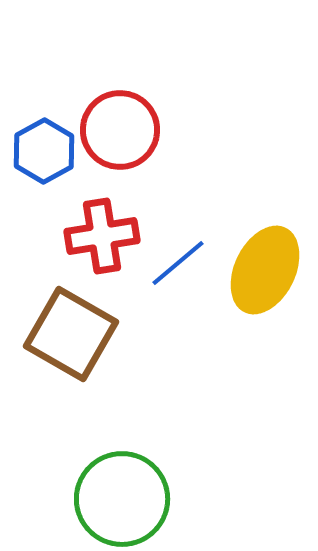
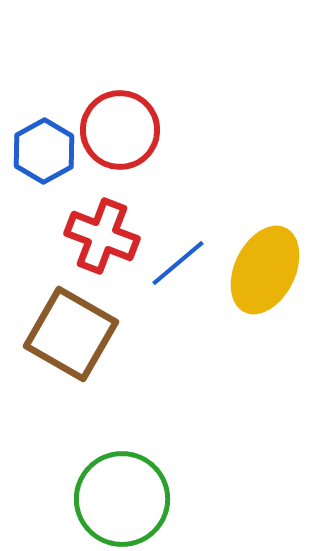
red cross: rotated 30 degrees clockwise
